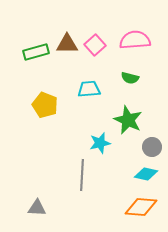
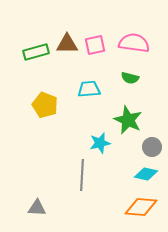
pink semicircle: moved 1 px left, 3 px down; rotated 12 degrees clockwise
pink square: rotated 30 degrees clockwise
